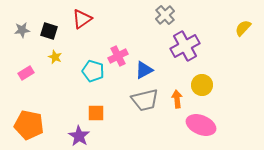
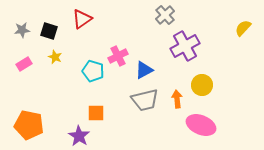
pink rectangle: moved 2 px left, 9 px up
